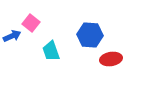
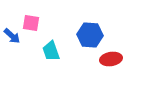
pink square: rotated 30 degrees counterclockwise
blue arrow: rotated 66 degrees clockwise
